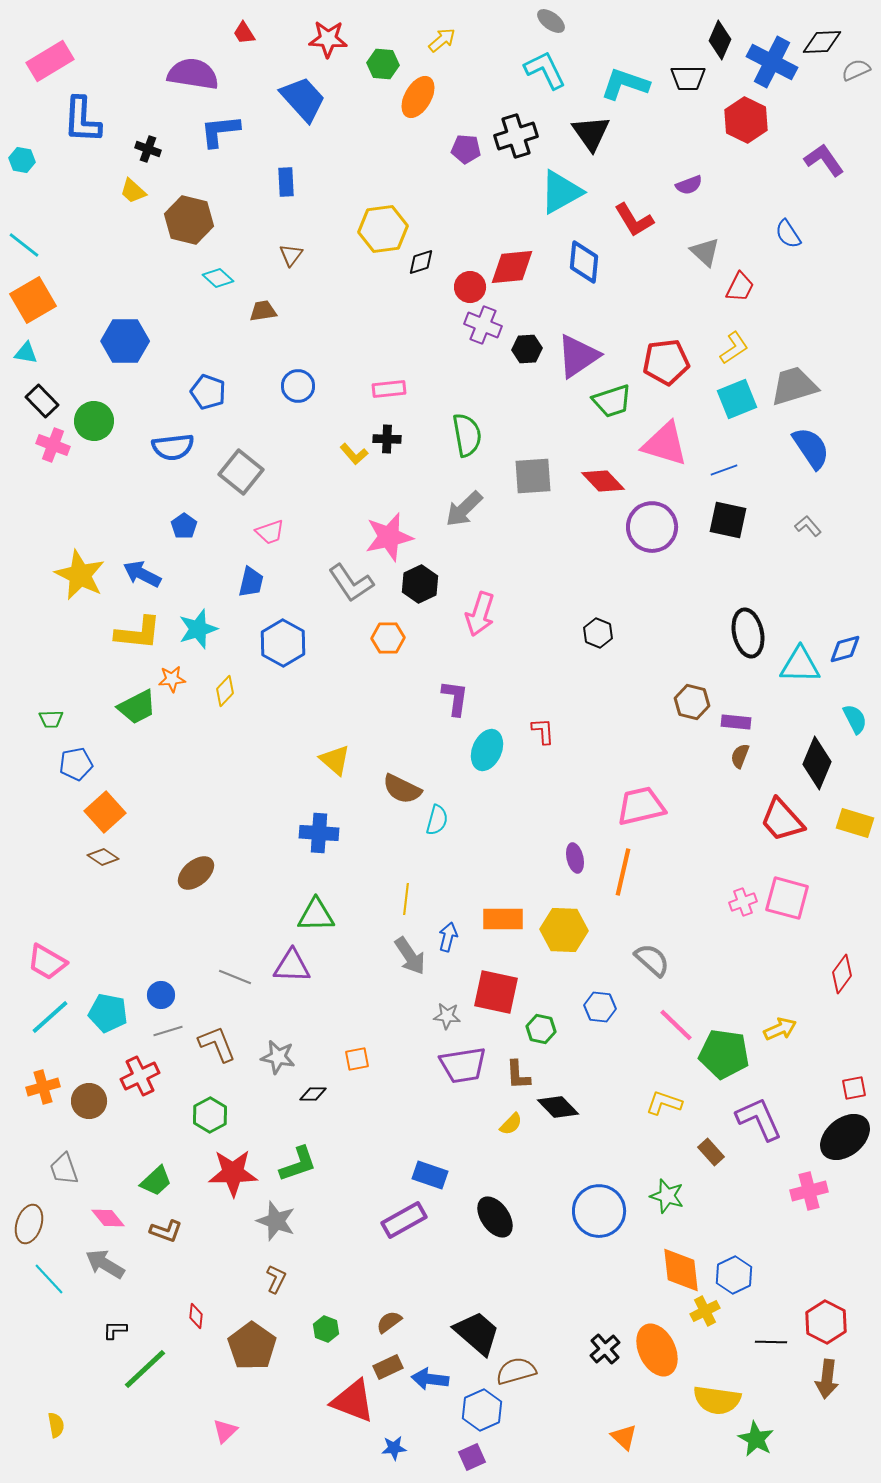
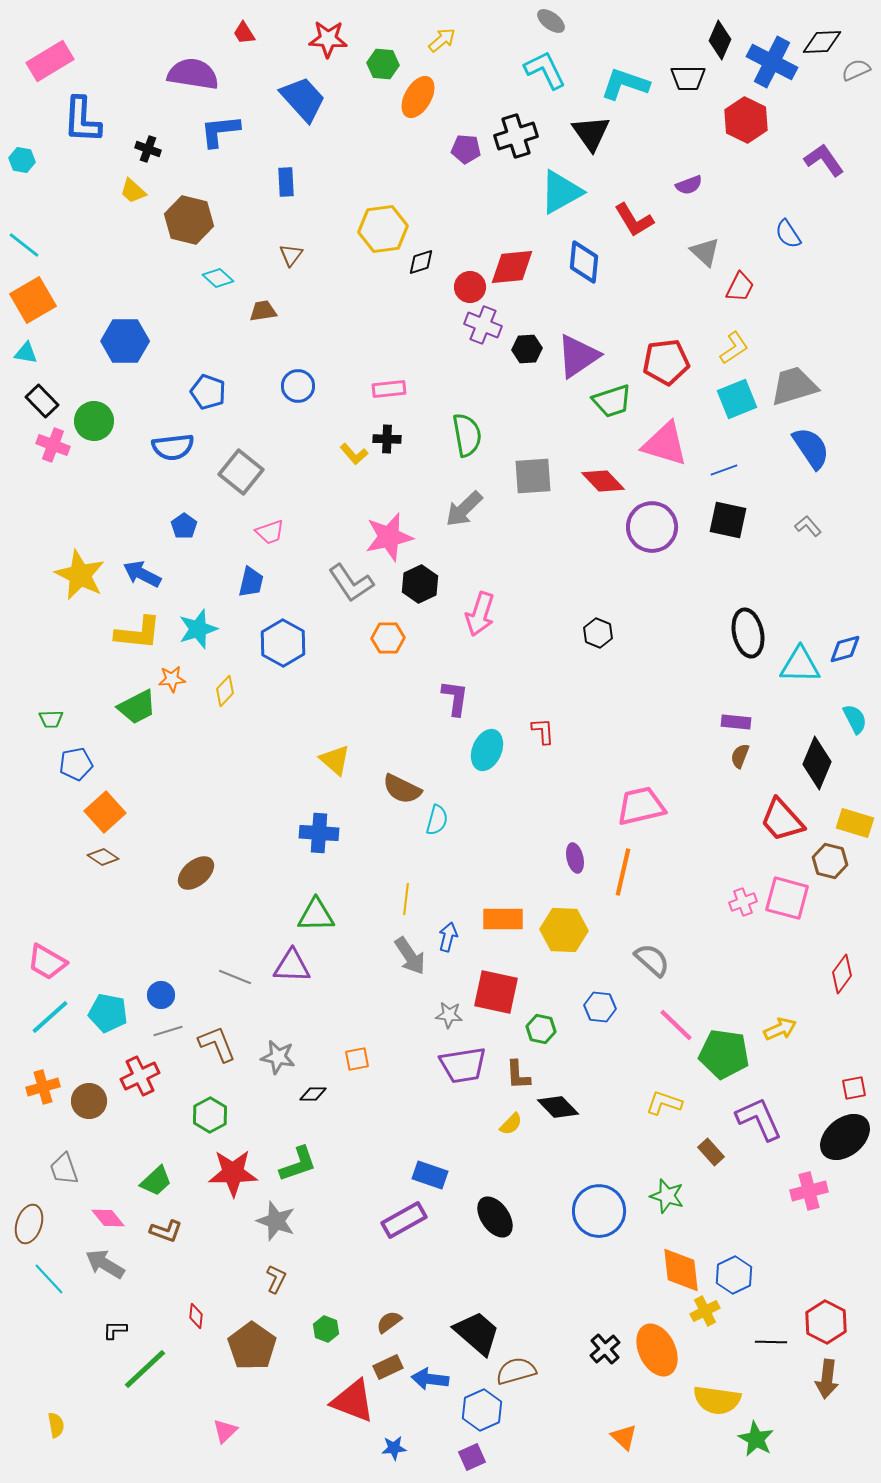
brown hexagon at (692, 702): moved 138 px right, 159 px down
gray star at (447, 1016): moved 2 px right, 1 px up
